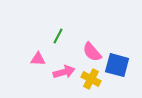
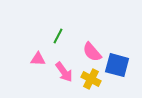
pink arrow: rotated 70 degrees clockwise
